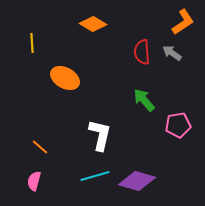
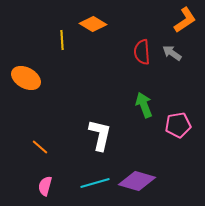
orange L-shape: moved 2 px right, 2 px up
yellow line: moved 30 px right, 3 px up
orange ellipse: moved 39 px left
green arrow: moved 5 px down; rotated 20 degrees clockwise
cyan line: moved 7 px down
pink semicircle: moved 11 px right, 5 px down
